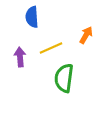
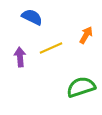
blue semicircle: rotated 120 degrees clockwise
green semicircle: moved 17 px right, 9 px down; rotated 64 degrees clockwise
